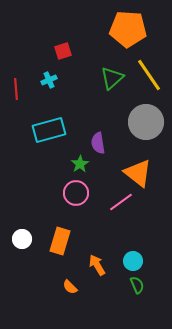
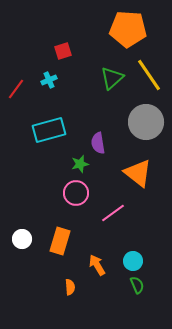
red line: rotated 40 degrees clockwise
green star: rotated 18 degrees clockwise
pink line: moved 8 px left, 11 px down
orange semicircle: rotated 140 degrees counterclockwise
